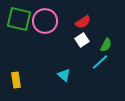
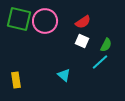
white square: moved 1 px down; rotated 32 degrees counterclockwise
